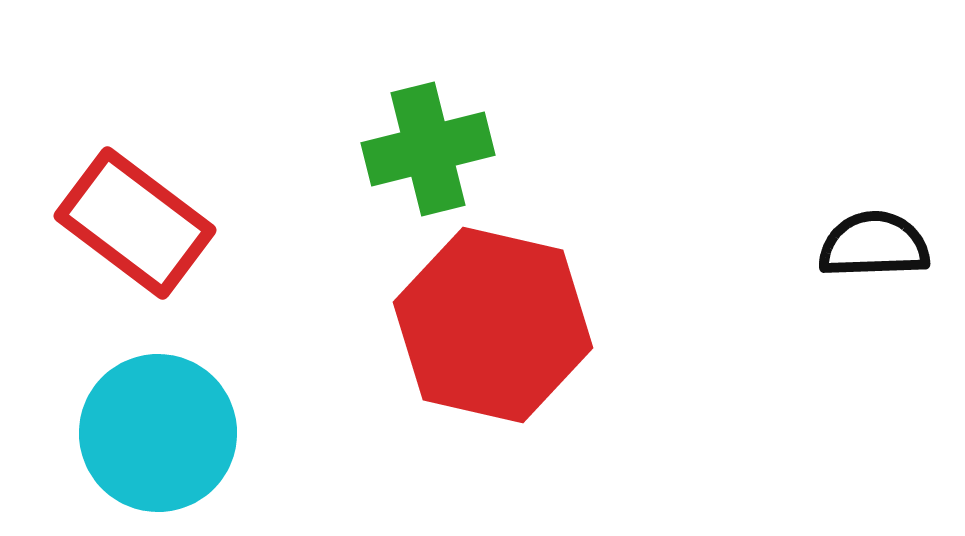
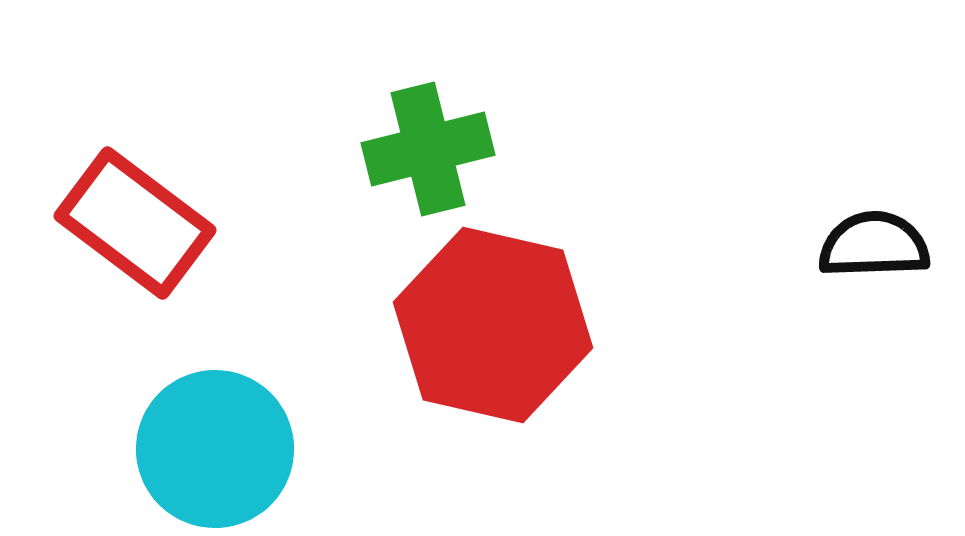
cyan circle: moved 57 px right, 16 px down
